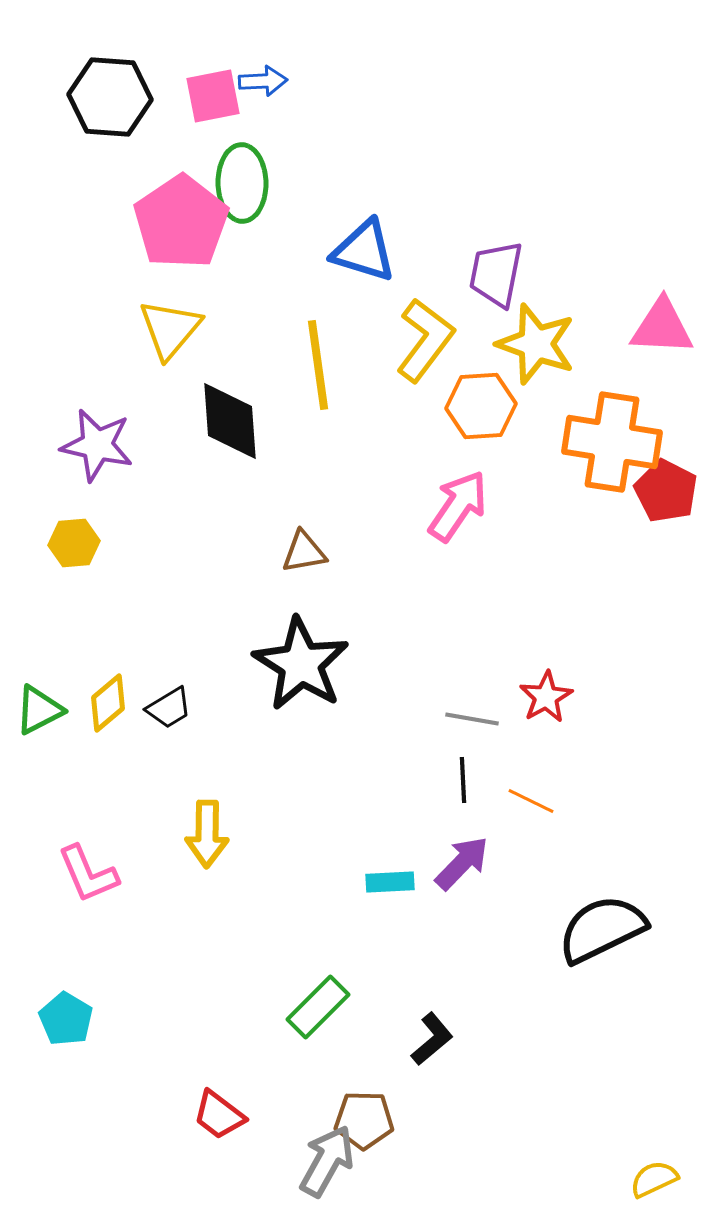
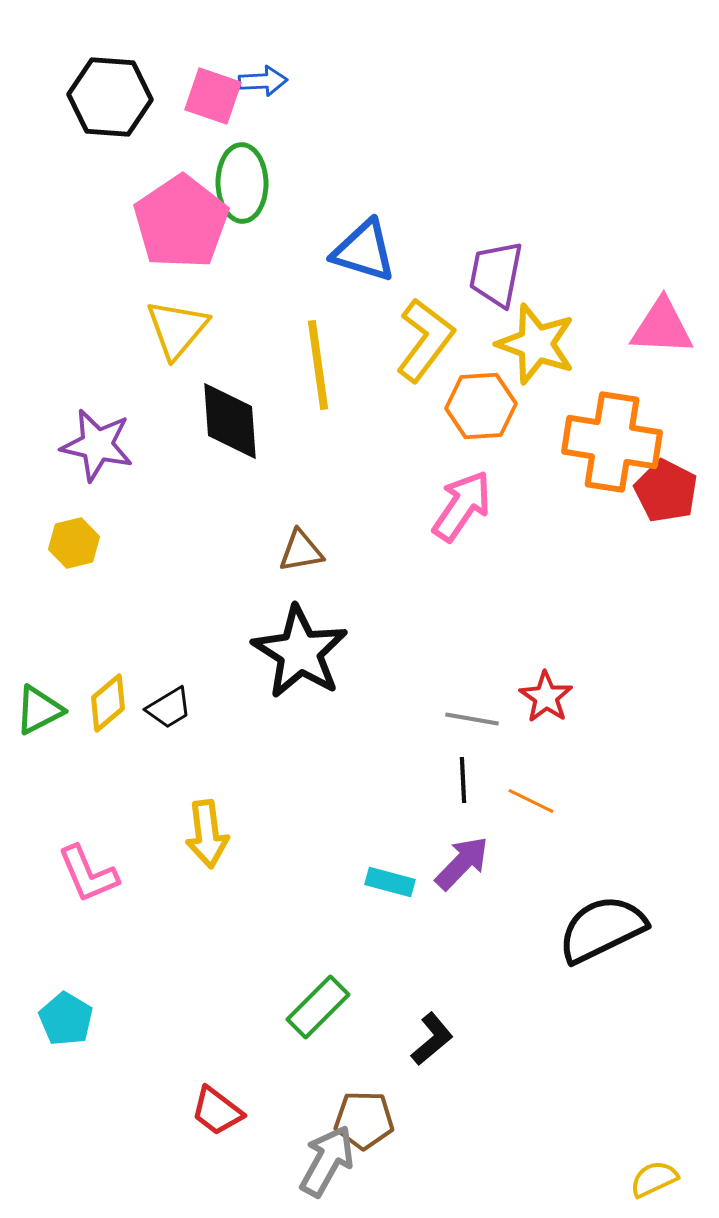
pink square: rotated 30 degrees clockwise
yellow triangle: moved 7 px right
pink arrow: moved 4 px right
yellow hexagon: rotated 9 degrees counterclockwise
brown triangle: moved 3 px left, 1 px up
black star: moved 1 px left, 12 px up
red star: rotated 8 degrees counterclockwise
yellow arrow: rotated 8 degrees counterclockwise
cyan rectangle: rotated 18 degrees clockwise
red trapezoid: moved 2 px left, 4 px up
